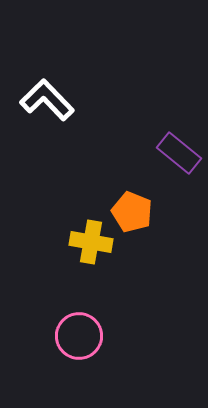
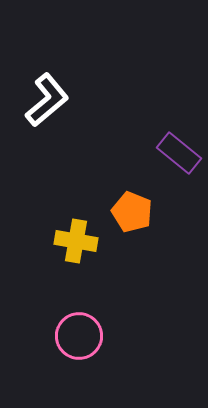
white L-shape: rotated 94 degrees clockwise
yellow cross: moved 15 px left, 1 px up
